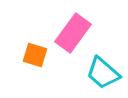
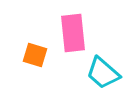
pink rectangle: rotated 42 degrees counterclockwise
